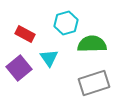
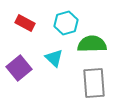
red rectangle: moved 11 px up
cyan triangle: moved 5 px right; rotated 12 degrees counterclockwise
gray rectangle: rotated 76 degrees counterclockwise
